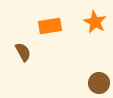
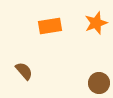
orange star: moved 1 px right, 1 px down; rotated 25 degrees clockwise
brown semicircle: moved 1 px right, 19 px down; rotated 12 degrees counterclockwise
